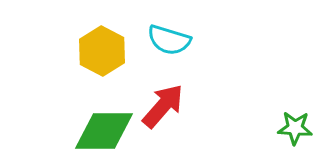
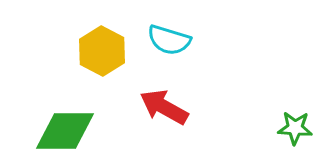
red arrow: moved 1 px right, 1 px down; rotated 102 degrees counterclockwise
green diamond: moved 39 px left
